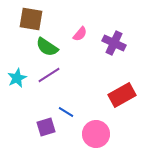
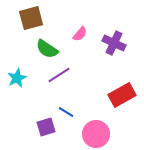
brown square: moved 1 px up; rotated 25 degrees counterclockwise
green semicircle: moved 2 px down
purple line: moved 10 px right
